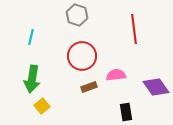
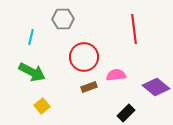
gray hexagon: moved 14 px left, 4 px down; rotated 20 degrees counterclockwise
red circle: moved 2 px right, 1 px down
green arrow: moved 7 px up; rotated 72 degrees counterclockwise
purple diamond: rotated 16 degrees counterclockwise
black rectangle: moved 1 px down; rotated 54 degrees clockwise
